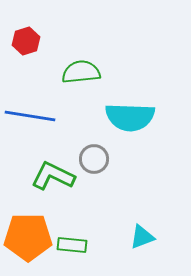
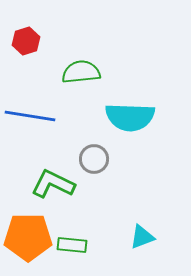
green L-shape: moved 8 px down
